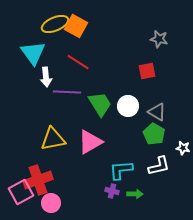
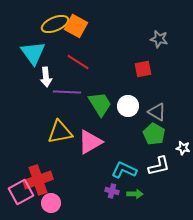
red square: moved 4 px left, 2 px up
yellow triangle: moved 7 px right, 7 px up
cyan L-shape: moved 3 px right; rotated 30 degrees clockwise
